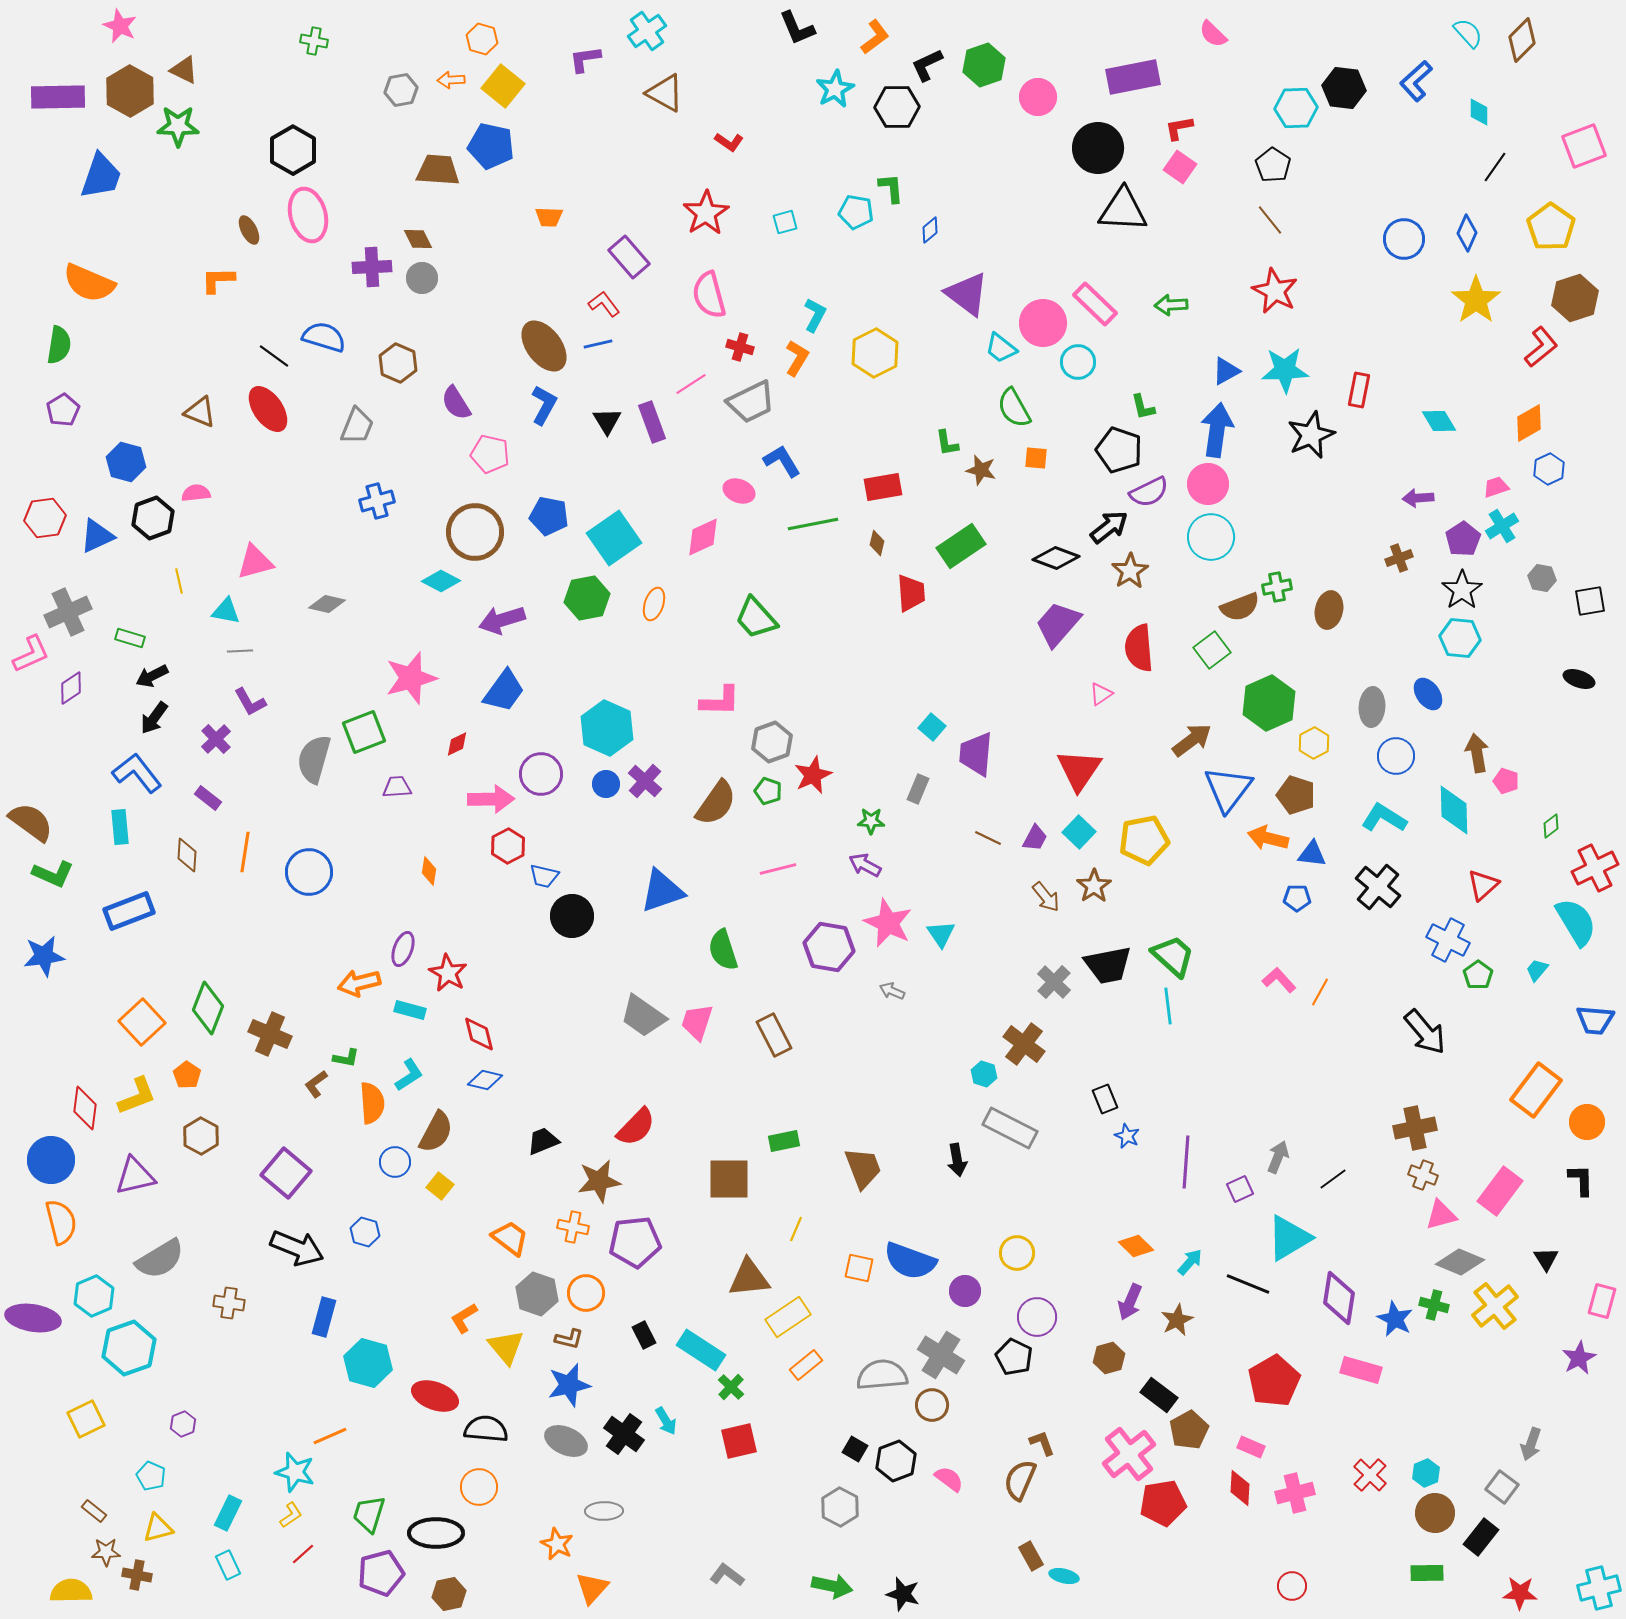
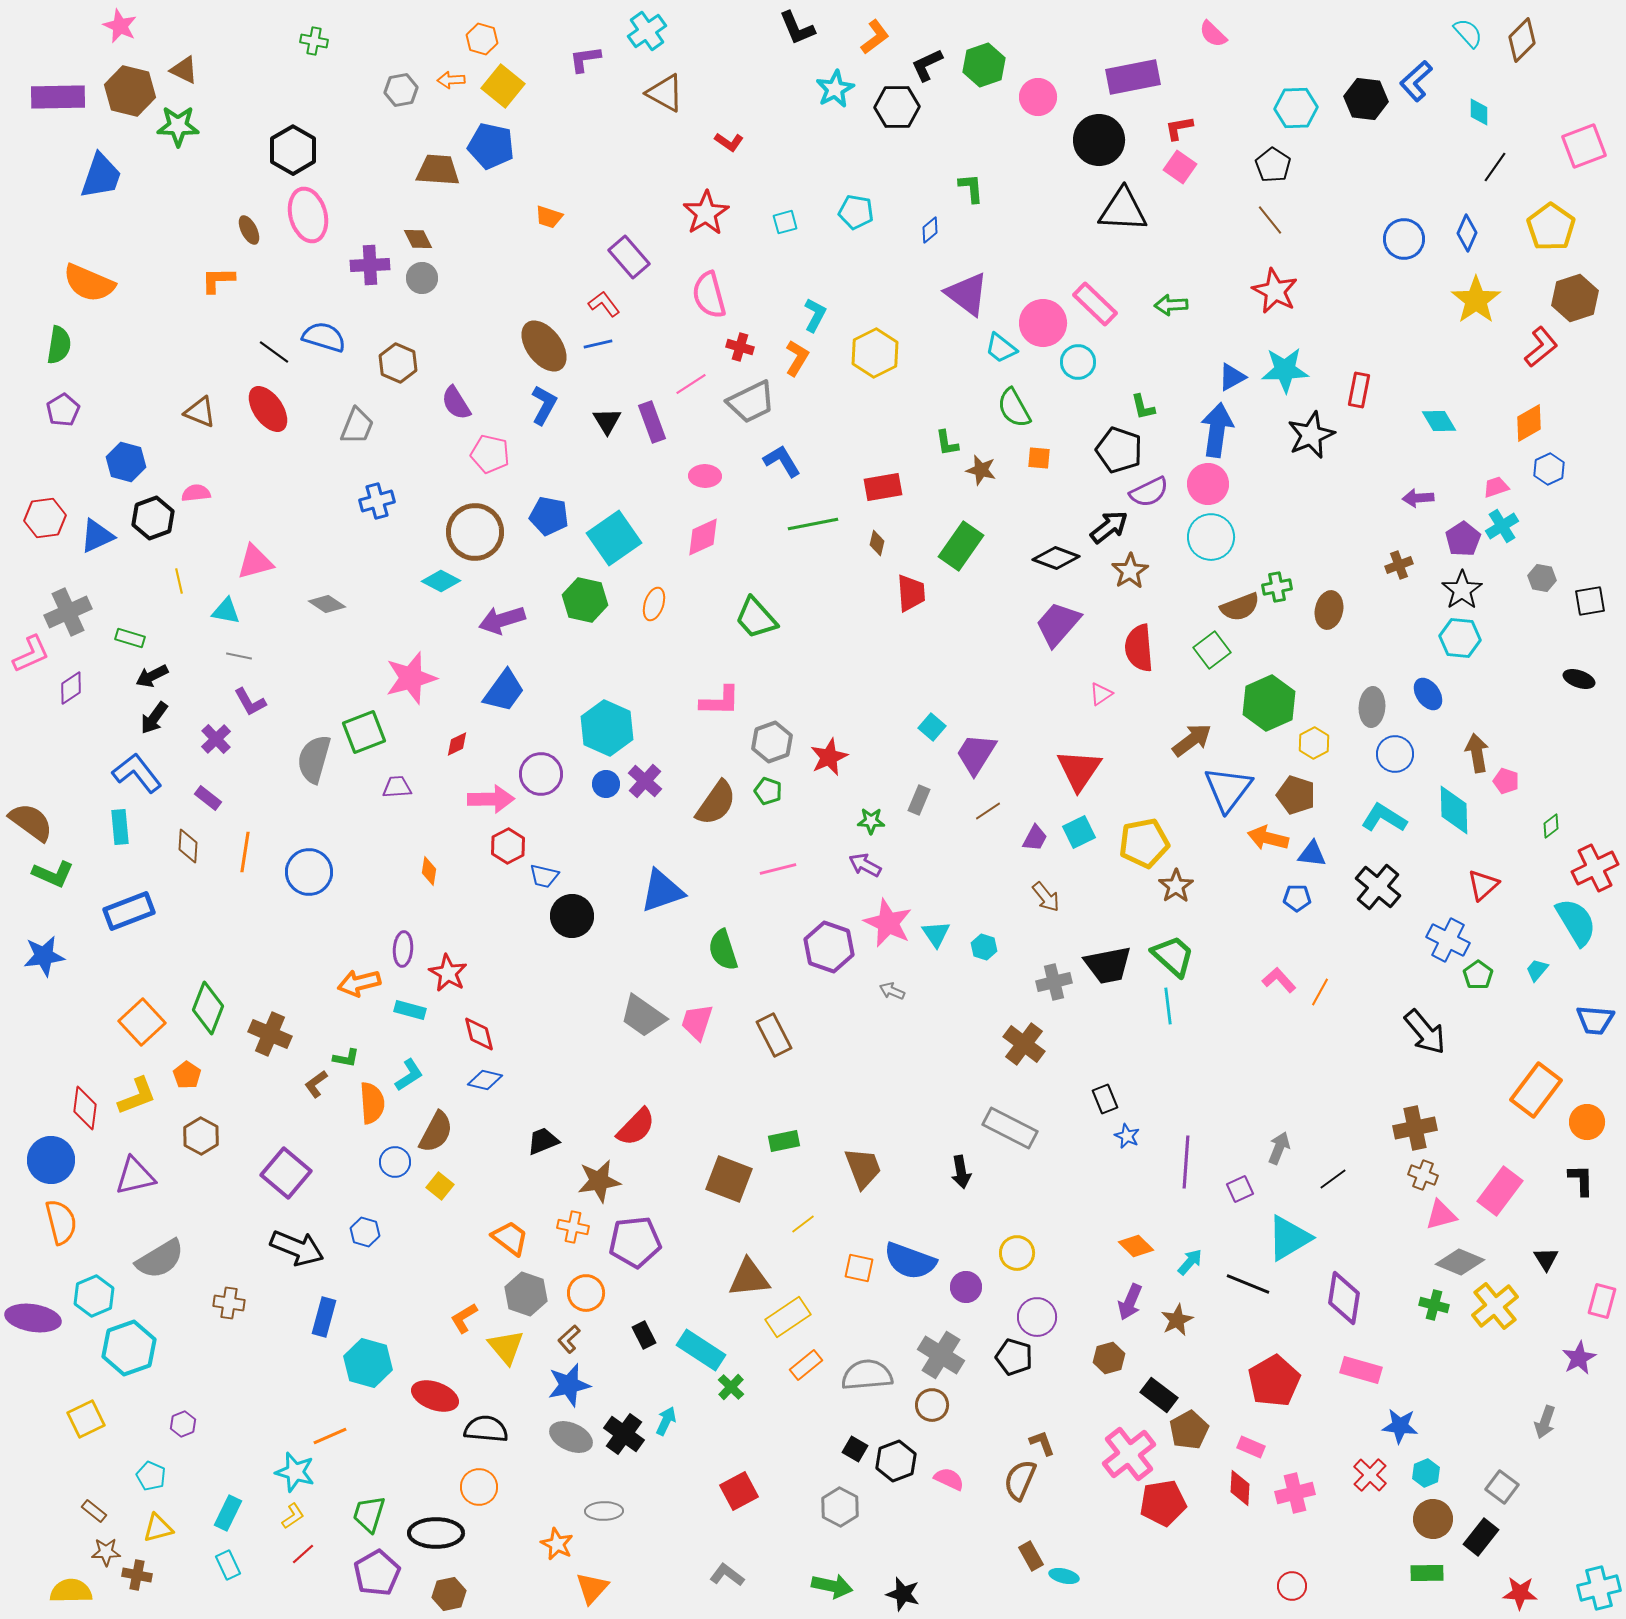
black hexagon at (1344, 88): moved 22 px right, 11 px down
brown hexagon at (130, 91): rotated 15 degrees counterclockwise
black circle at (1098, 148): moved 1 px right, 8 px up
green L-shape at (891, 188): moved 80 px right
orange trapezoid at (549, 217): rotated 16 degrees clockwise
purple cross at (372, 267): moved 2 px left, 2 px up
black line at (274, 356): moved 4 px up
blue triangle at (1226, 371): moved 6 px right, 6 px down
orange square at (1036, 458): moved 3 px right
pink ellipse at (739, 491): moved 34 px left, 15 px up; rotated 20 degrees counterclockwise
green rectangle at (961, 546): rotated 21 degrees counterclockwise
brown cross at (1399, 558): moved 7 px down
green hexagon at (587, 598): moved 2 px left, 2 px down; rotated 24 degrees clockwise
gray diamond at (327, 604): rotated 21 degrees clockwise
gray line at (240, 651): moved 1 px left, 5 px down; rotated 15 degrees clockwise
purple trapezoid at (976, 754): rotated 27 degrees clockwise
blue circle at (1396, 756): moved 1 px left, 2 px up
red star at (813, 775): moved 16 px right, 18 px up
gray rectangle at (918, 789): moved 1 px right, 11 px down
cyan square at (1079, 832): rotated 20 degrees clockwise
brown line at (988, 838): moved 27 px up; rotated 60 degrees counterclockwise
yellow pentagon at (1144, 840): moved 3 px down
brown diamond at (187, 855): moved 1 px right, 9 px up
brown star at (1094, 886): moved 82 px right
cyan triangle at (941, 934): moved 5 px left
purple hexagon at (829, 947): rotated 9 degrees clockwise
purple ellipse at (403, 949): rotated 16 degrees counterclockwise
gray cross at (1054, 982): rotated 32 degrees clockwise
cyan hexagon at (984, 1074): moved 127 px up
gray arrow at (1278, 1157): moved 1 px right, 9 px up
black arrow at (957, 1160): moved 4 px right, 12 px down
brown square at (729, 1179): rotated 21 degrees clockwise
yellow line at (796, 1229): moved 7 px right, 5 px up; rotated 30 degrees clockwise
purple circle at (965, 1291): moved 1 px right, 4 px up
gray hexagon at (537, 1294): moved 11 px left
purple diamond at (1339, 1298): moved 5 px right
blue star at (1395, 1319): moved 5 px right, 107 px down; rotated 21 degrees counterclockwise
brown L-shape at (569, 1339): rotated 124 degrees clockwise
black pentagon at (1014, 1357): rotated 9 degrees counterclockwise
gray semicircle at (882, 1375): moved 15 px left
cyan arrow at (666, 1421): rotated 124 degrees counterclockwise
gray ellipse at (566, 1441): moved 5 px right, 4 px up
red square at (739, 1441): moved 50 px down; rotated 15 degrees counterclockwise
gray arrow at (1531, 1444): moved 14 px right, 22 px up
pink semicircle at (949, 1479): rotated 12 degrees counterclockwise
brown circle at (1435, 1513): moved 2 px left, 6 px down
yellow L-shape at (291, 1515): moved 2 px right, 1 px down
purple pentagon at (381, 1573): moved 4 px left; rotated 15 degrees counterclockwise
